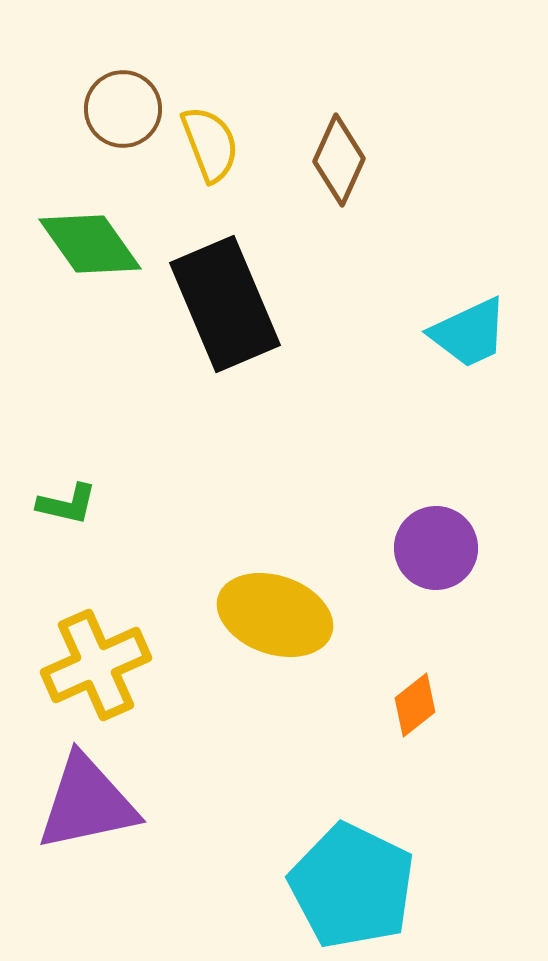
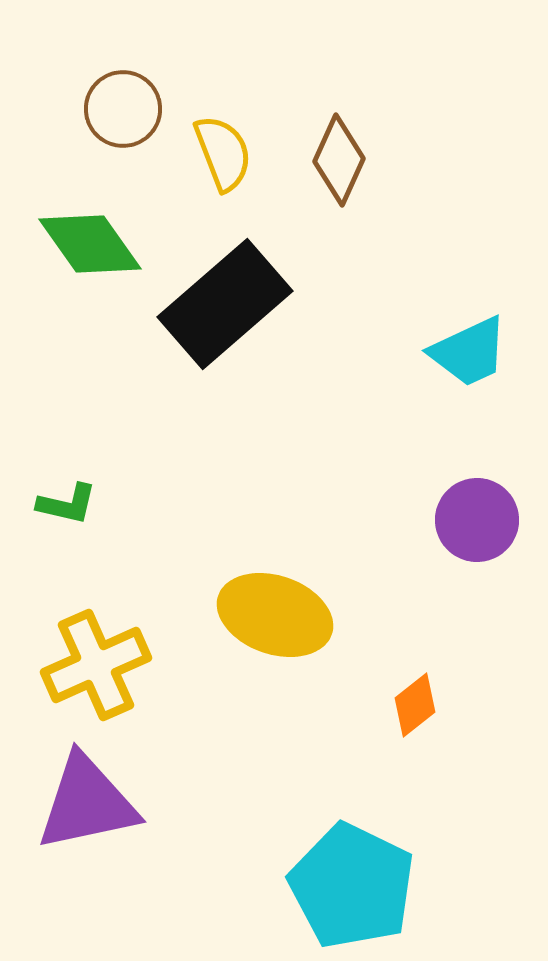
yellow semicircle: moved 13 px right, 9 px down
black rectangle: rotated 72 degrees clockwise
cyan trapezoid: moved 19 px down
purple circle: moved 41 px right, 28 px up
